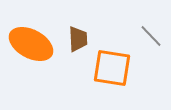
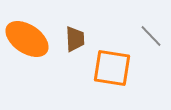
brown trapezoid: moved 3 px left
orange ellipse: moved 4 px left, 5 px up; rotated 6 degrees clockwise
